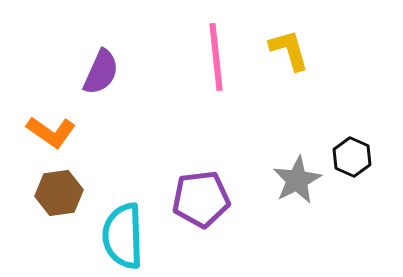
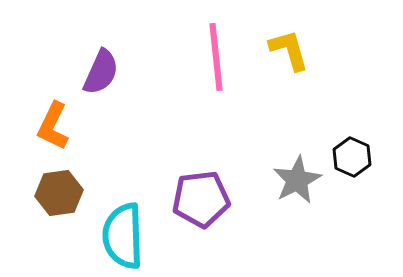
orange L-shape: moved 2 px right, 6 px up; rotated 81 degrees clockwise
